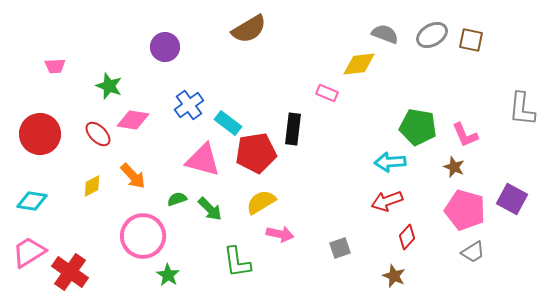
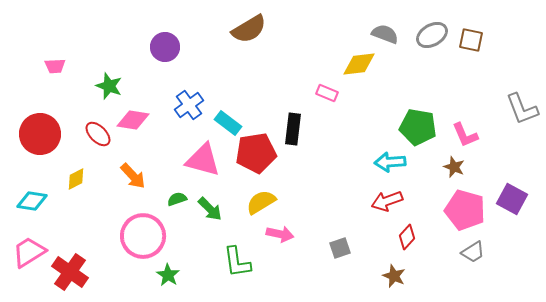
gray L-shape at (522, 109): rotated 27 degrees counterclockwise
yellow diamond at (92, 186): moved 16 px left, 7 px up
